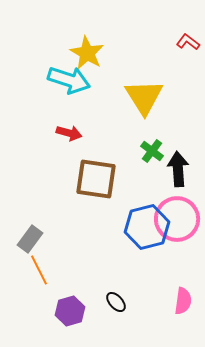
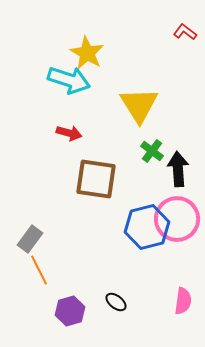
red L-shape: moved 3 px left, 10 px up
yellow triangle: moved 5 px left, 8 px down
black ellipse: rotated 10 degrees counterclockwise
